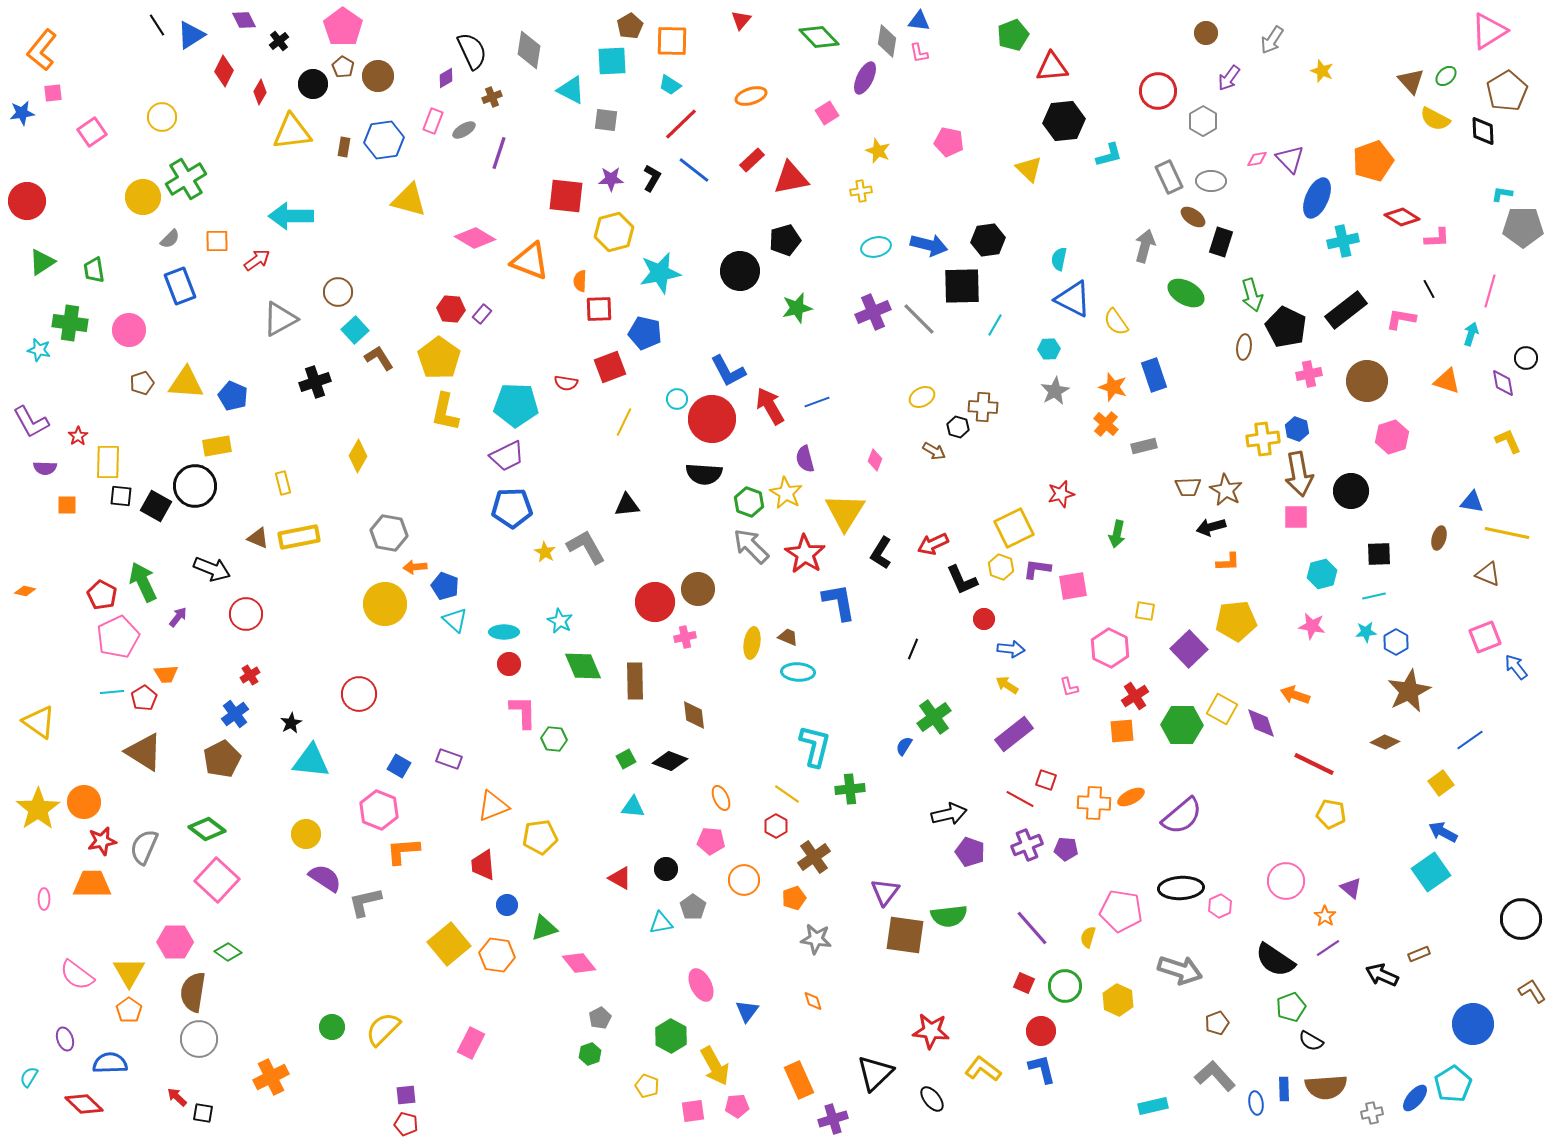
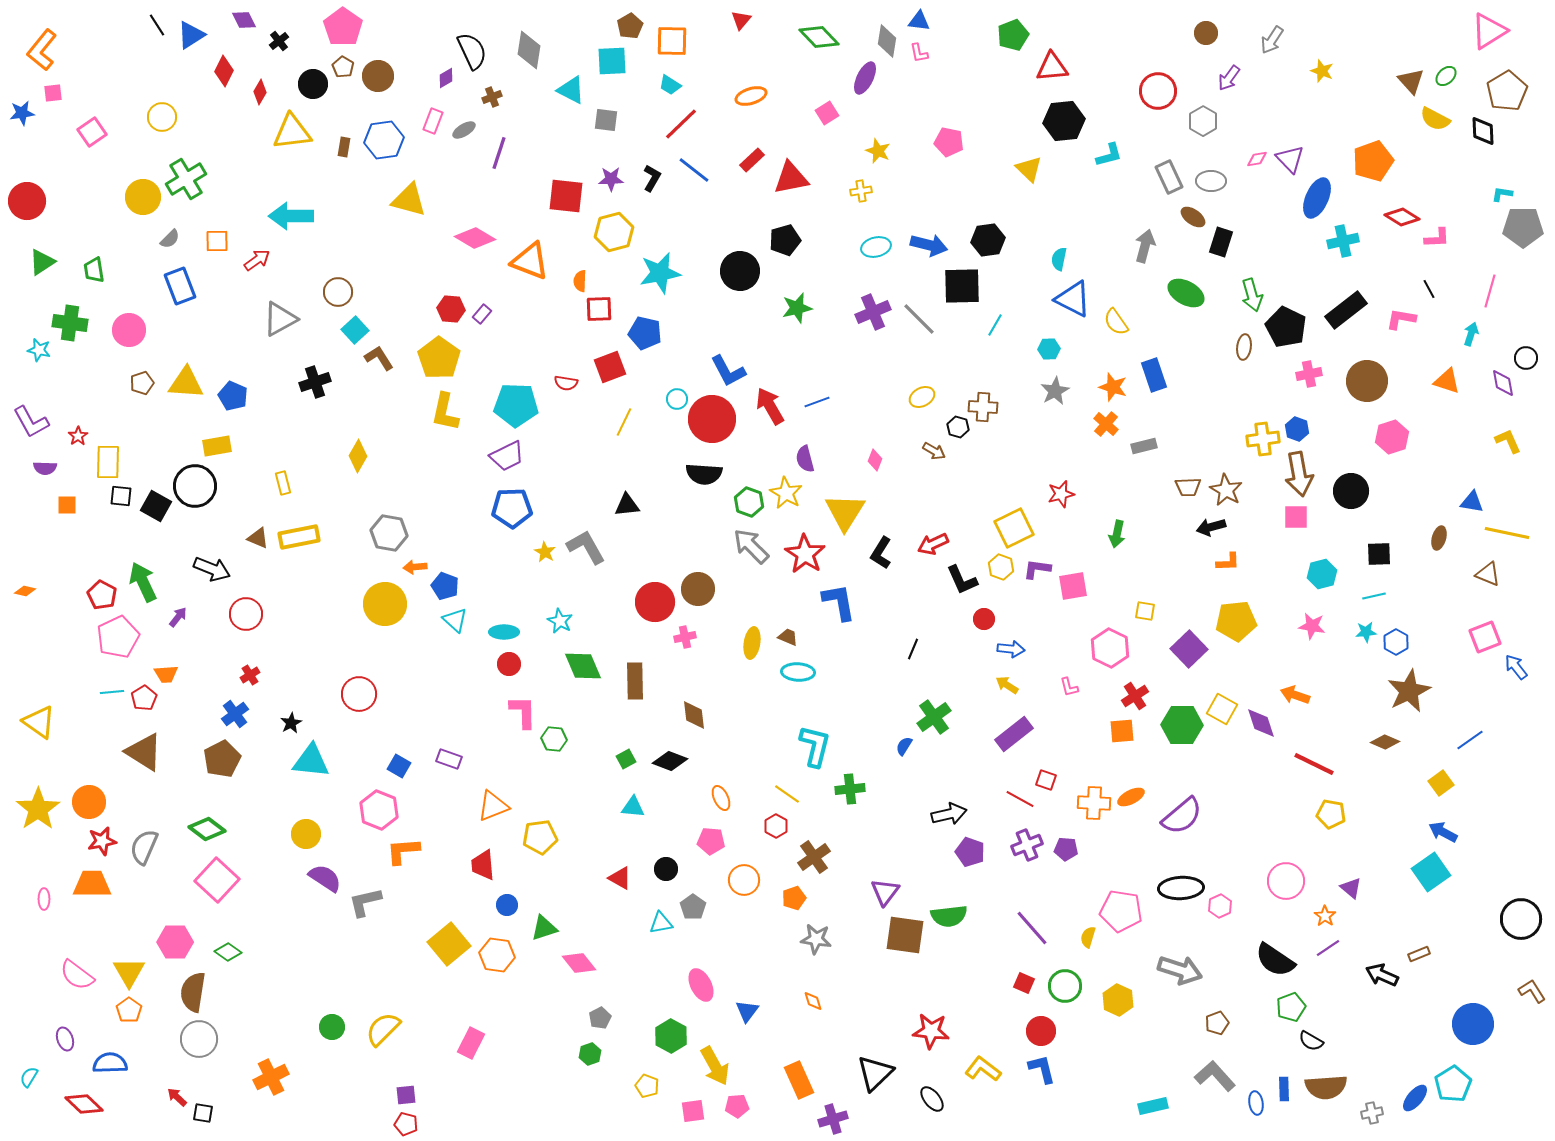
orange circle at (84, 802): moved 5 px right
